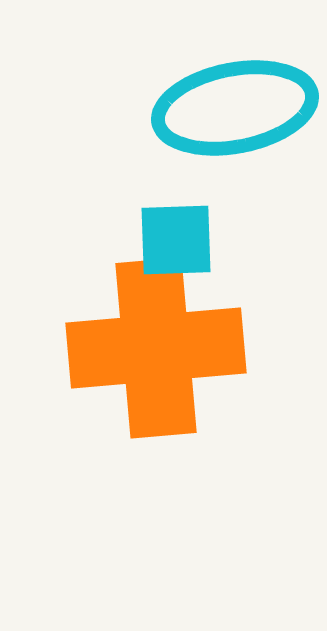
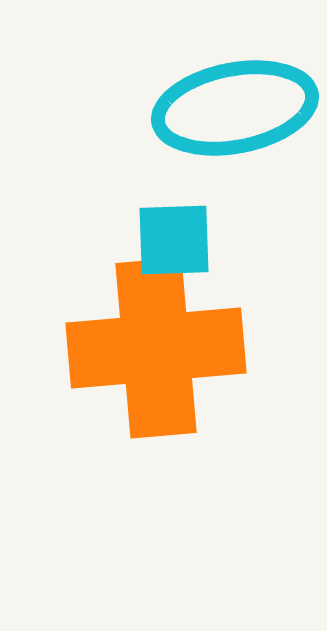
cyan square: moved 2 px left
